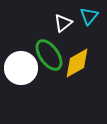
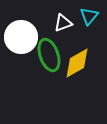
white triangle: rotated 18 degrees clockwise
green ellipse: rotated 16 degrees clockwise
white circle: moved 31 px up
